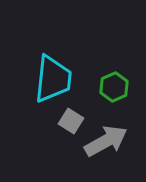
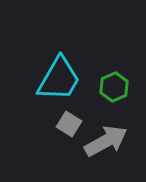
cyan trapezoid: moved 6 px right; rotated 24 degrees clockwise
gray square: moved 2 px left, 3 px down
